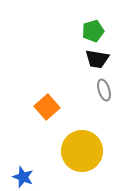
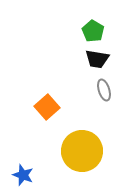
green pentagon: rotated 25 degrees counterclockwise
blue star: moved 2 px up
